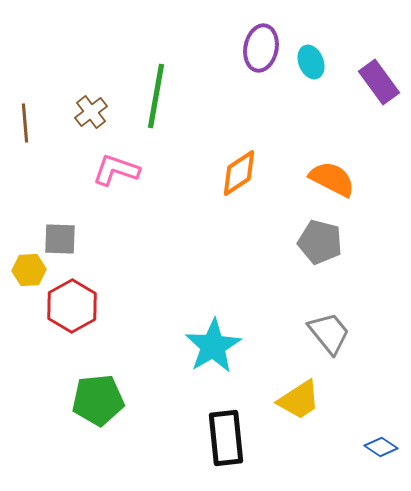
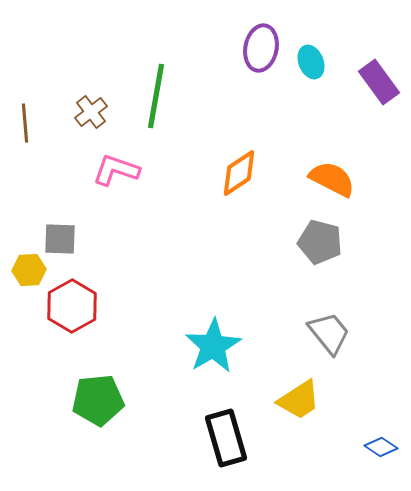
black rectangle: rotated 10 degrees counterclockwise
